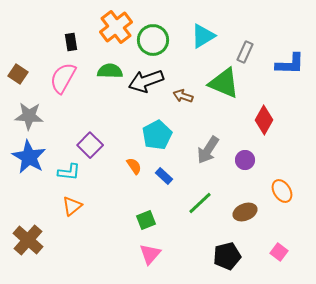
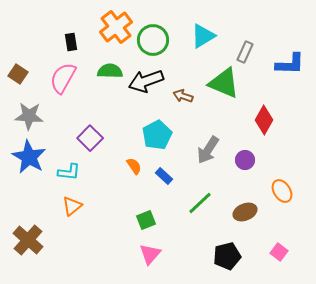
purple square: moved 7 px up
